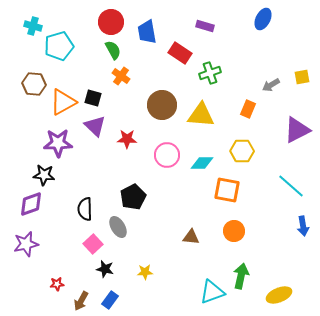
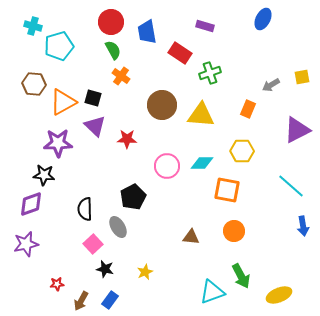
pink circle at (167, 155): moved 11 px down
yellow star at (145, 272): rotated 21 degrees counterclockwise
green arrow at (241, 276): rotated 140 degrees clockwise
